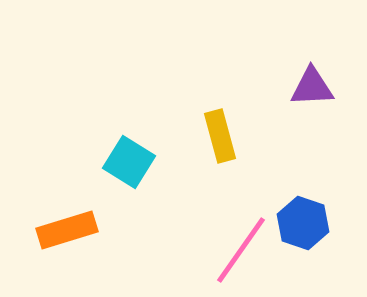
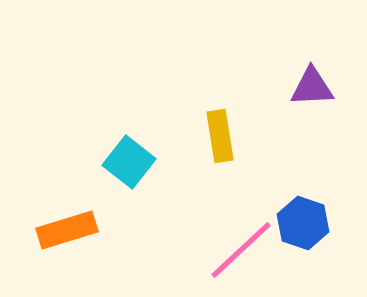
yellow rectangle: rotated 6 degrees clockwise
cyan square: rotated 6 degrees clockwise
pink line: rotated 12 degrees clockwise
